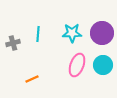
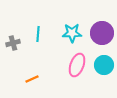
cyan circle: moved 1 px right
